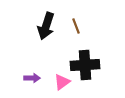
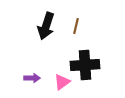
brown line: rotated 35 degrees clockwise
